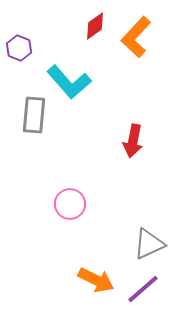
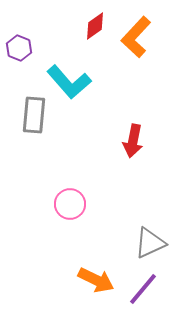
gray triangle: moved 1 px right, 1 px up
purple line: rotated 9 degrees counterclockwise
